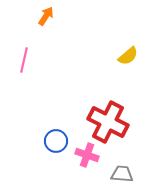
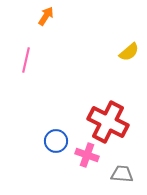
yellow semicircle: moved 1 px right, 4 px up
pink line: moved 2 px right
